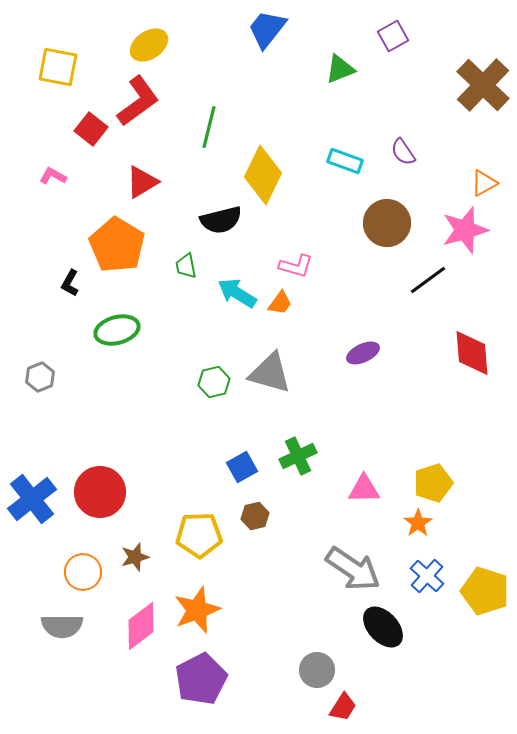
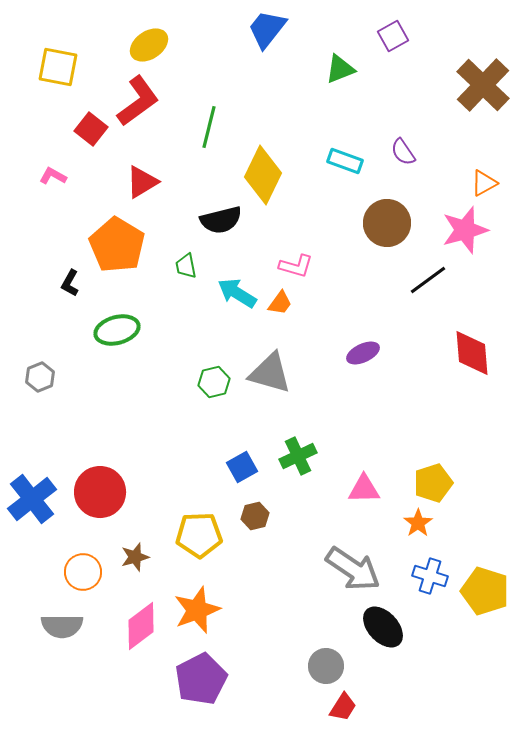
blue cross at (427, 576): moved 3 px right; rotated 24 degrees counterclockwise
gray circle at (317, 670): moved 9 px right, 4 px up
